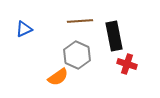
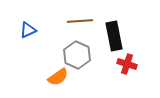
blue triangle: moved 4 px right, 1 px down
